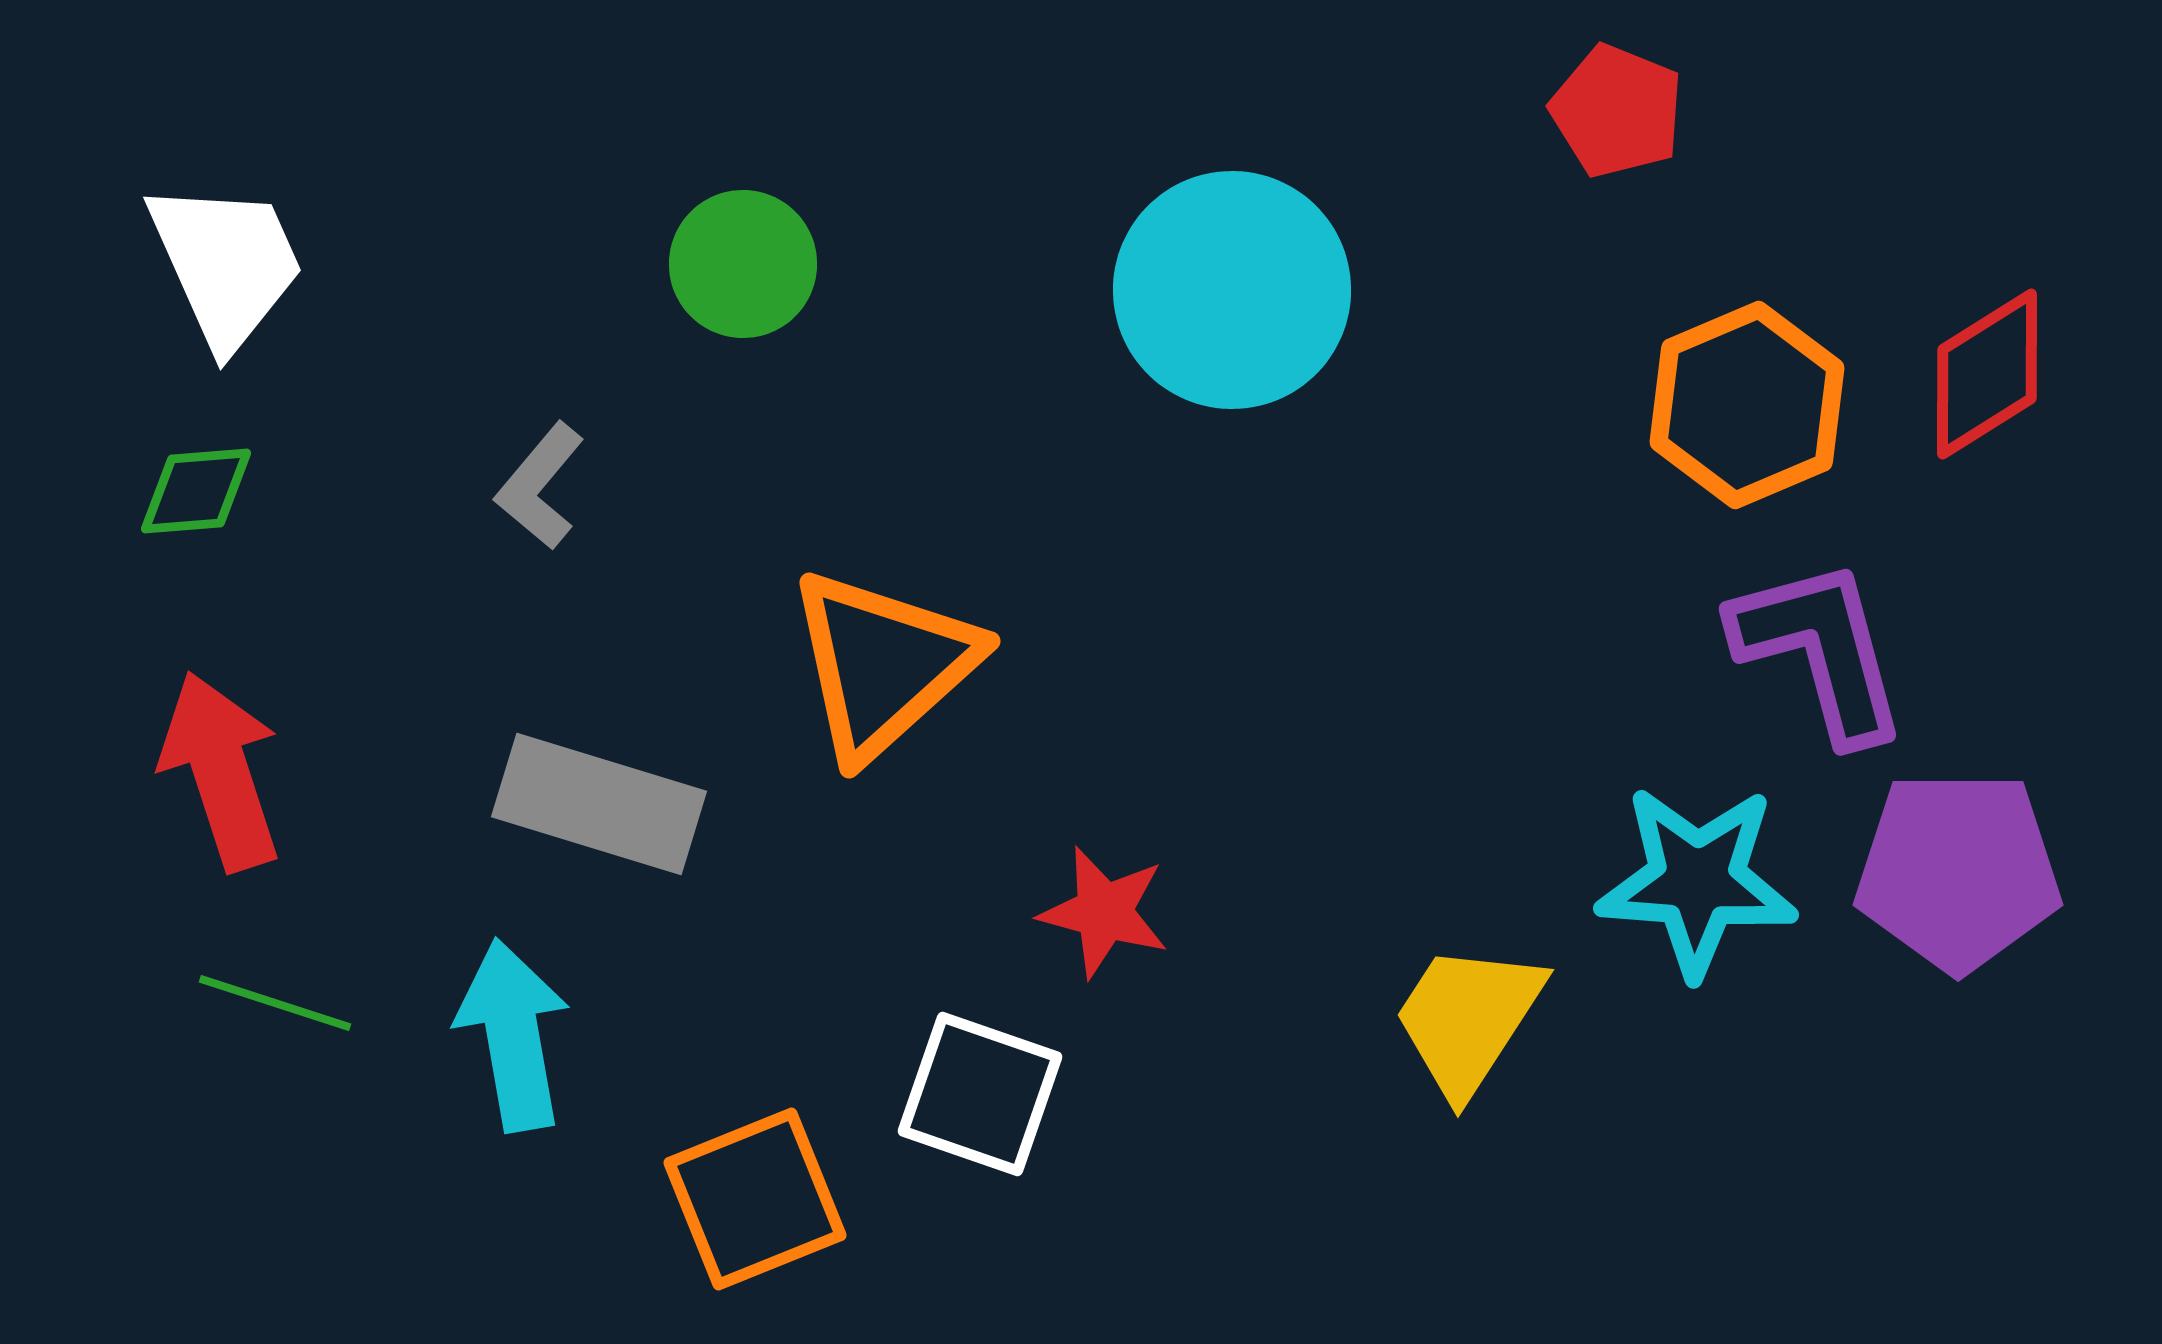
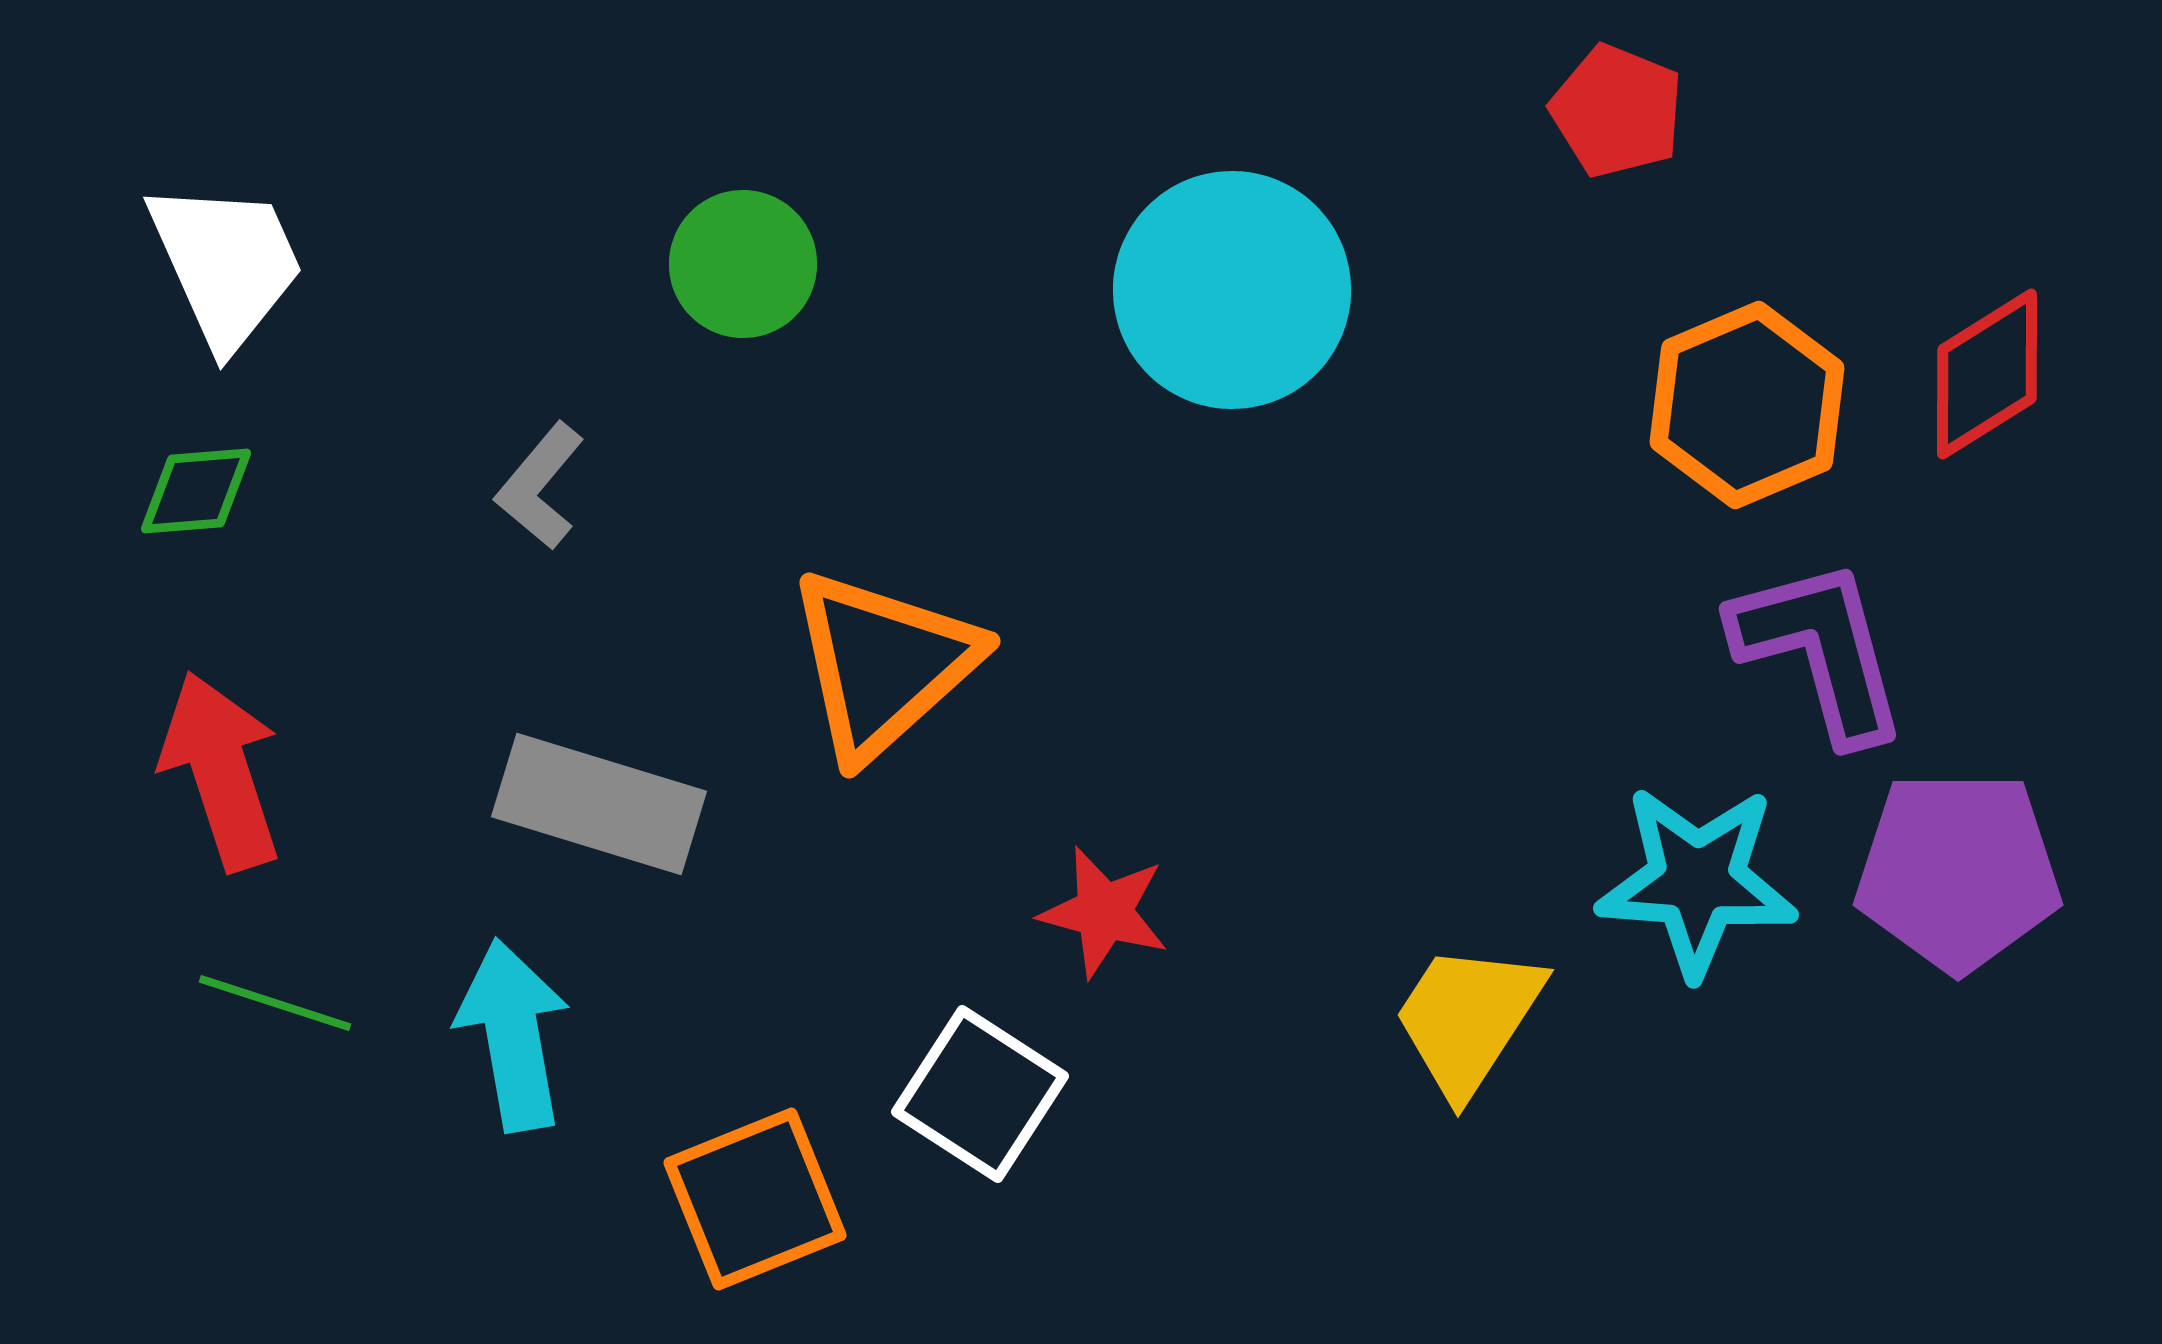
white square: rotated 14 degrees clockwise
